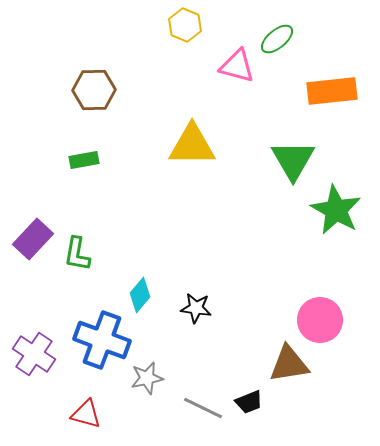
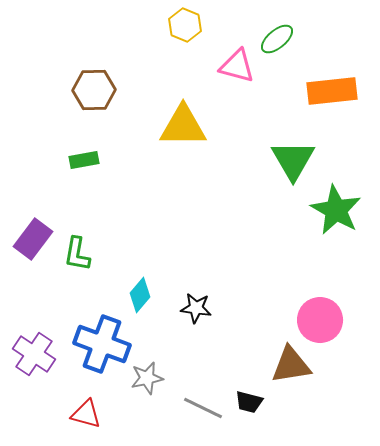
yellow triangle: moved 9 px left, 19 px up
purple rectangle: rotated 6 degrees counterclockwise
blue cross: moved 4 px down
brown triangle: moved 2 px right, 1 px down
black trapezoid: rotated 36 degrees clockwise
